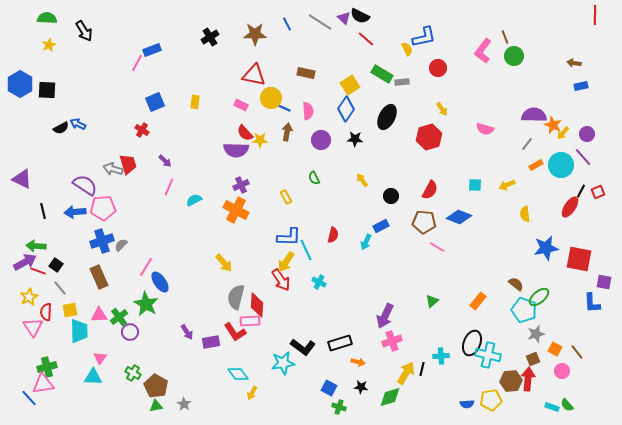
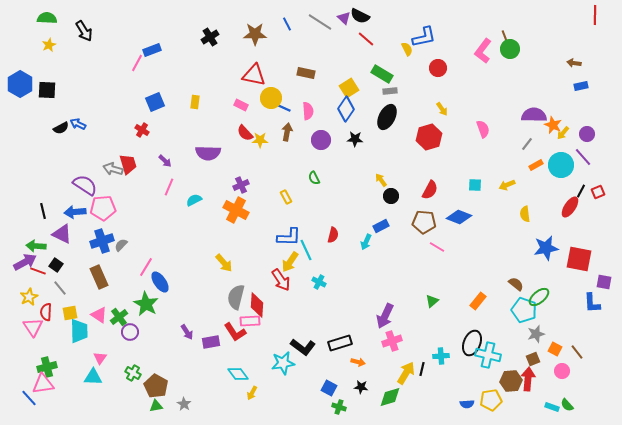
green circle at (514, 56): moved 4 px left, 7 px up
gray rectangle at (402, 82): moved 12 px left, 9 px down
yellow square at (350, 85): moved 1 px left, 3 px down
pink semicircle at (485, 129): moved 2 px left; rotated 126 degrees counterclockwise
purple semicircle at (236, 150): moved 28 px left, 3 px down
purple triangle at (22, 179): moved 40 px right, 55 px down
yellow arrow at (362, 180): moved 19 px right
yellow arrow at (286, 262): moved 4 px right
yellow square at (70, 310): moved 3 px down
pink triangle at (99, 315): rotated 36 degrees clockwise
